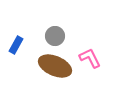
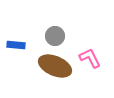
blue rectangle: rotated 66 degrees clockwise
